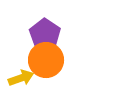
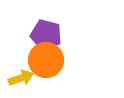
purple pentagon: moved 1 px right, 1 px down; rotated 20 degrees counterclockwise
